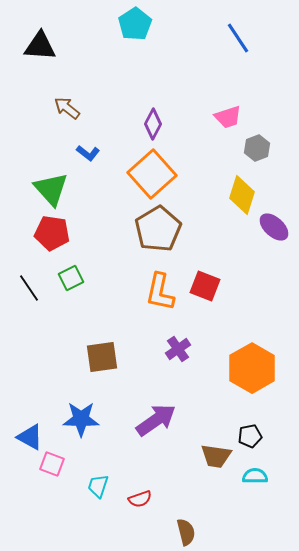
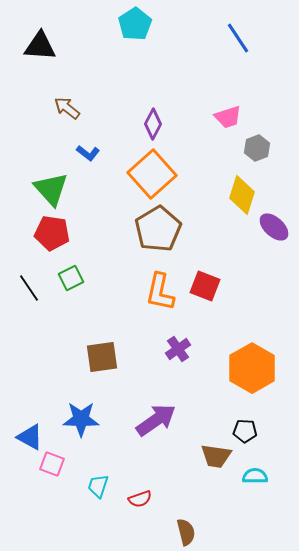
black pentagon: moved 5 px left, 5 px up; rotated 15 degrees clockwise
